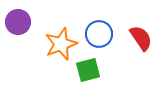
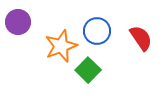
blue circle: moved 2 px left, 3 px up
orange star: moved 2 px down
green square: rotated 30 degrees counterclockwise
